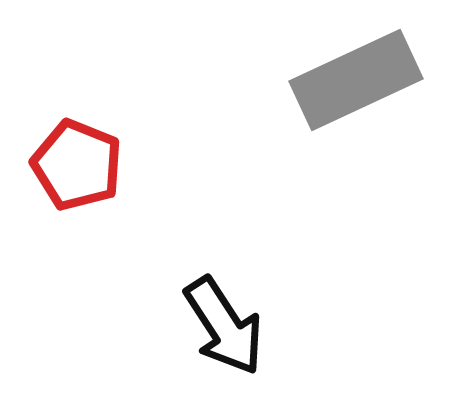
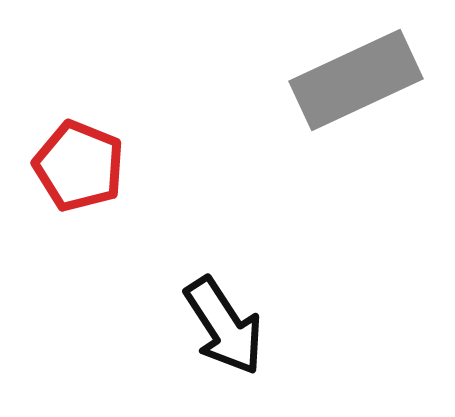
red pentagon: moved 2 px right, 1 px down
